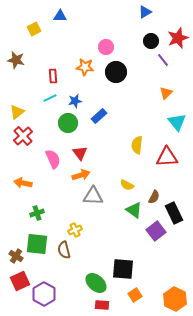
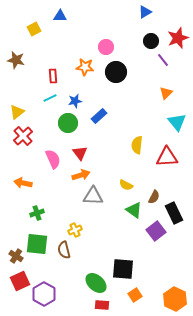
yellow semicircle at (127, 185): moved 1 px left
